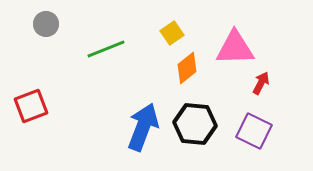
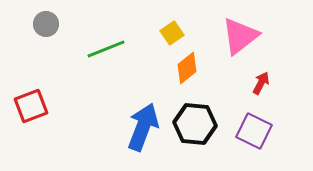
pink triangle: moved 5 px right, 12 px up; rotated 36 degrees counterclockwise
